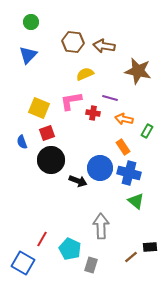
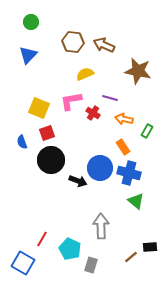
brown arrow: moved 1 px up; rotated 15 degrees clockwise
red cross: rotated 24 degrees clockwise
